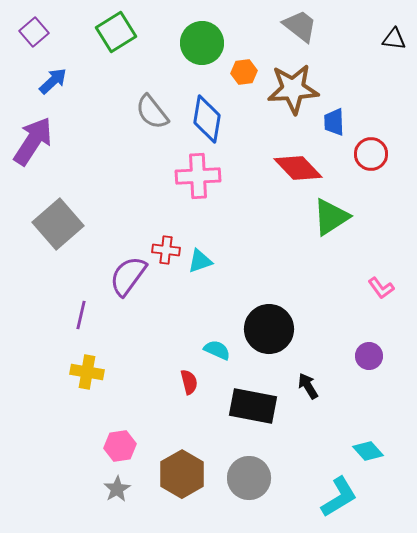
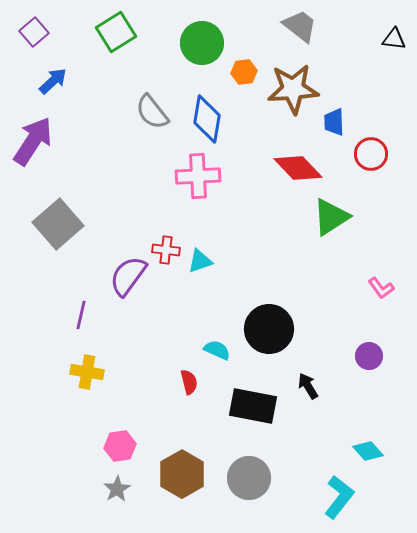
cyan L-shape: rotated 21 degrees counterclockwise
